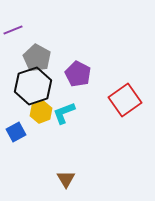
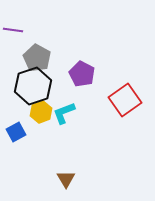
purple line: rotated 30 degrees clockwise
purple pentagon: moved 4 px right
